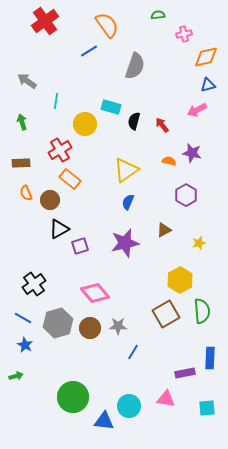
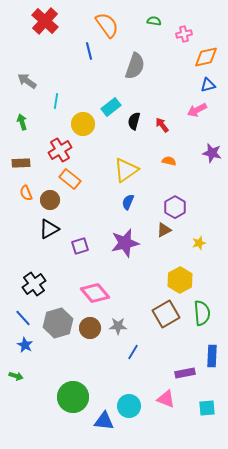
green semicircle at (158, 15): moved 4 px left, 6 px down; rotated 16 degrees clockwise
red cross at (45, 21): rotated 12 degrees counterclockwise
blue line at (89, 51): rotated 72 degrees counterclockwise
cyan rectangle at (111, 107): rotated 54 degrees counterclockwise
yellow circle at (85, 124): moved 2 px left
purple star at (192, 153): moved 20 px right
purple hexagon at (186, 195): moved 11 px left, 12 px down
black triangle at (59, 229): moved 10 px left
green semicircle at (202, 311): moved 2 px down
blue line at (23, 318): rotated 18 degrees clockwise
blue rectangle at (210, 358): moved 2 px right, 2 px up
green arrow at (16, 376): rotated 32 degrees clockwise
pink triangle at (166, 399): rotated 12 degrees clockwise
